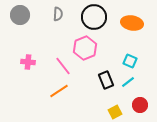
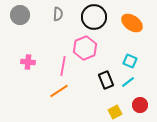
orange ellipse: rotated 25 degrees clockwise
pink line: rotated 48 degrees clockwise
